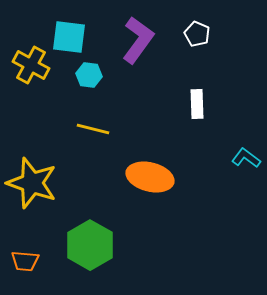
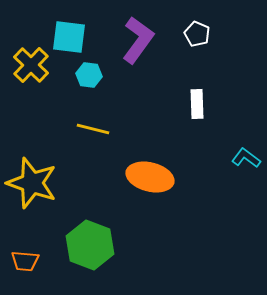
yellow cross: rotated 15 degrees clockwise
green hexagon: rotated 9 degrees counterclockwise
